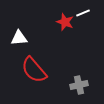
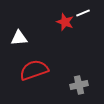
red semicircle: rotated 112 degrees clockwise
